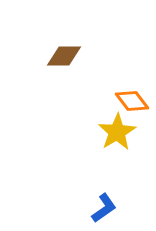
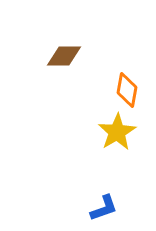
orange diamond: moved 5 px left, 11 px up; rotated 48 degrees clockwise
blue L-shape: rotated 16 degrees clockwise
